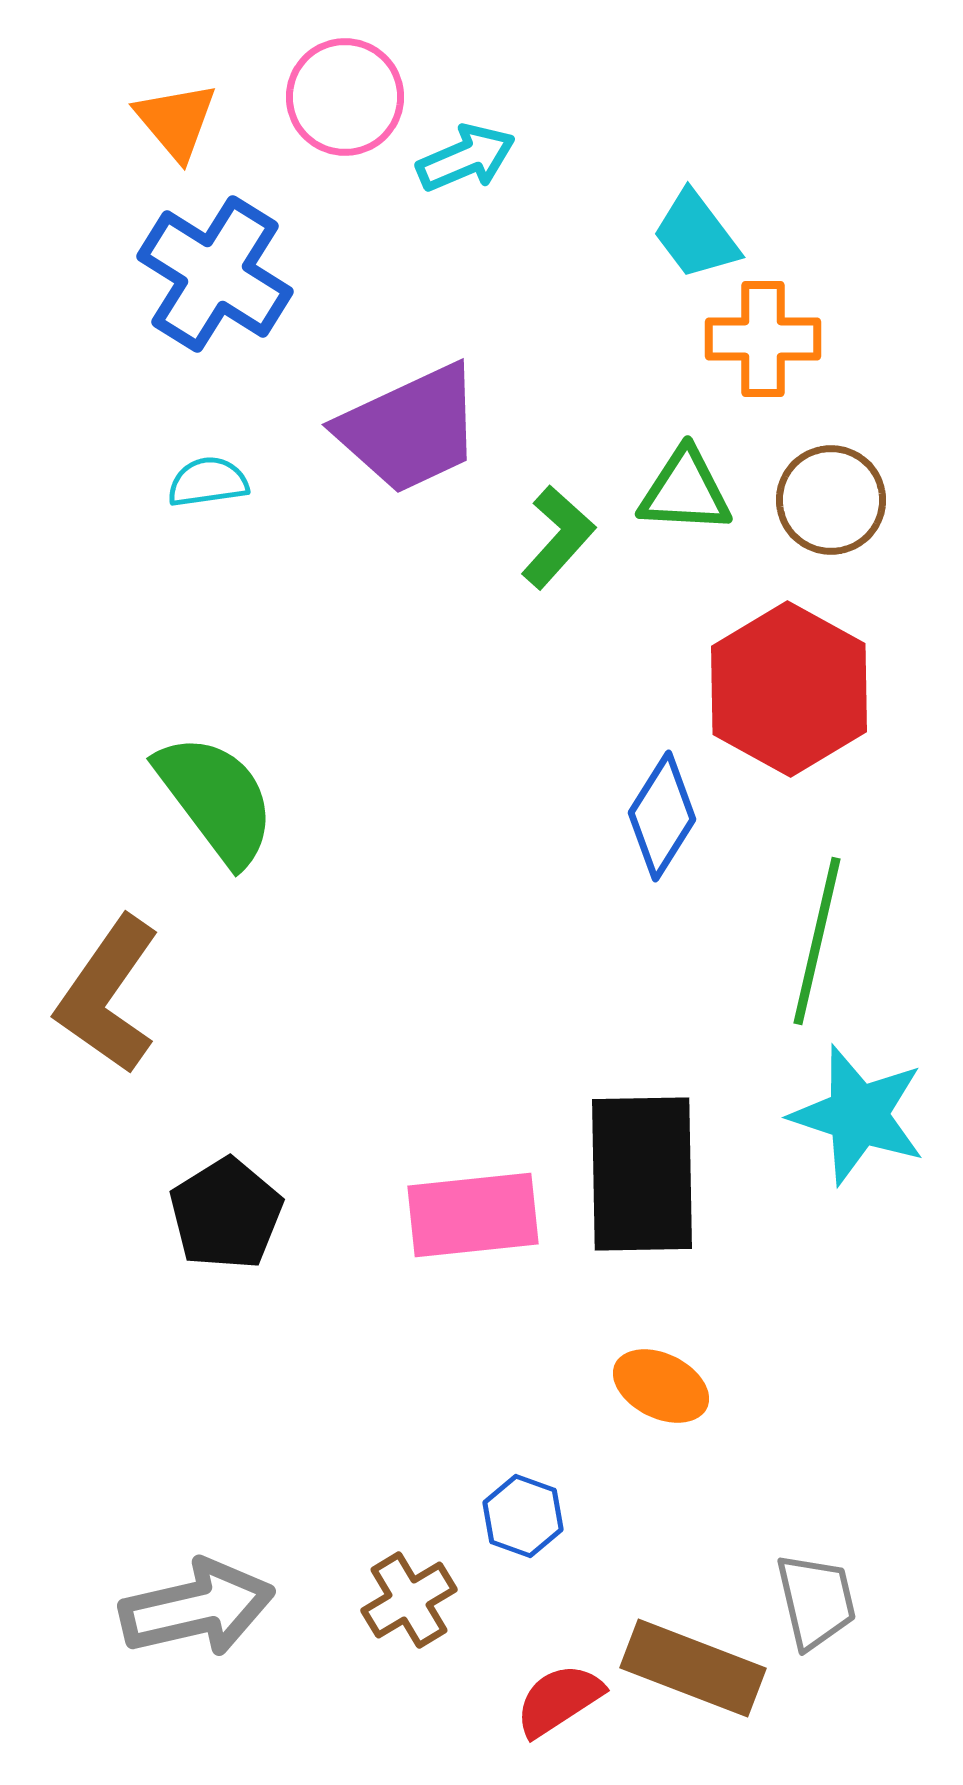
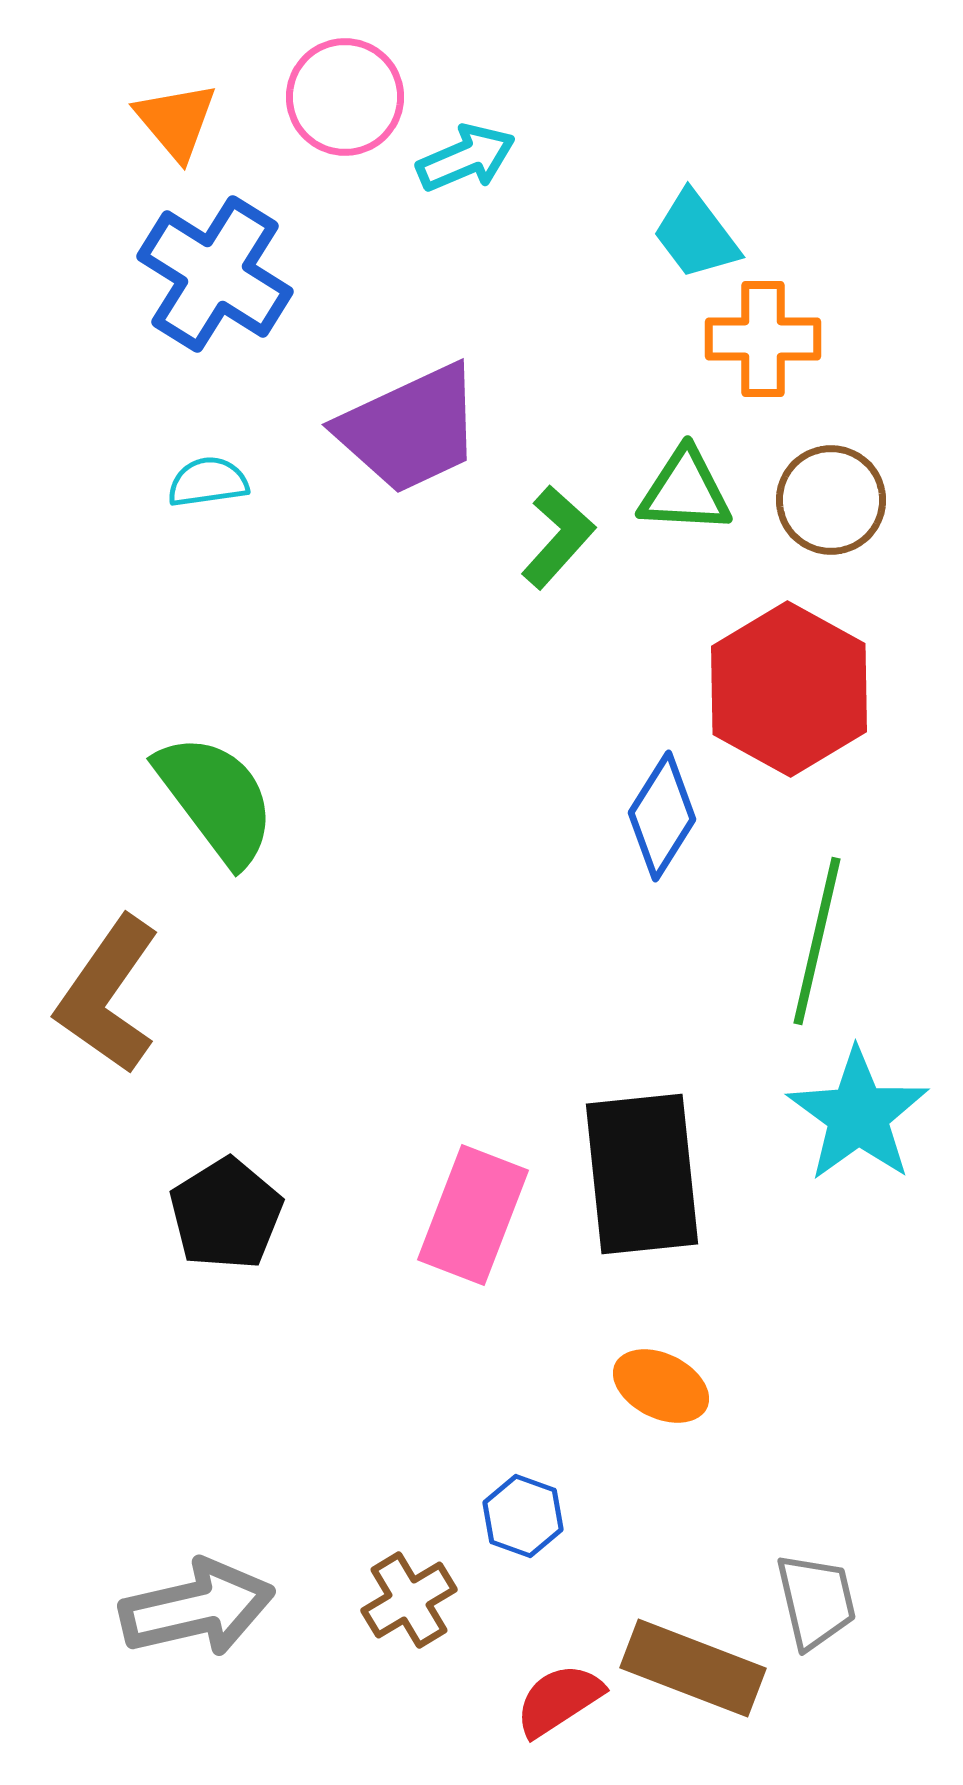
cyan star: rotated 18 degrees clockwise
black rectangle: rotated 5 degrees counterclockwise
pink rectangle: rotated 63 degrees counterclockwise
